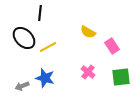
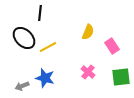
yellow semicircle: rotated 98 degrees counterclockwise
